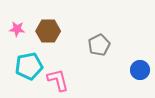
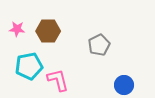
blue circle: moved 16 px left, 15 px down
